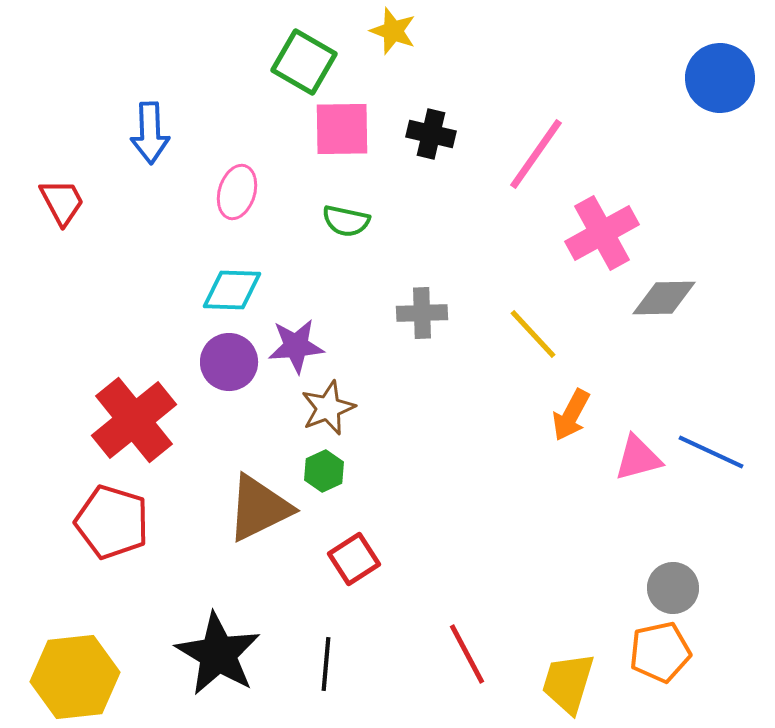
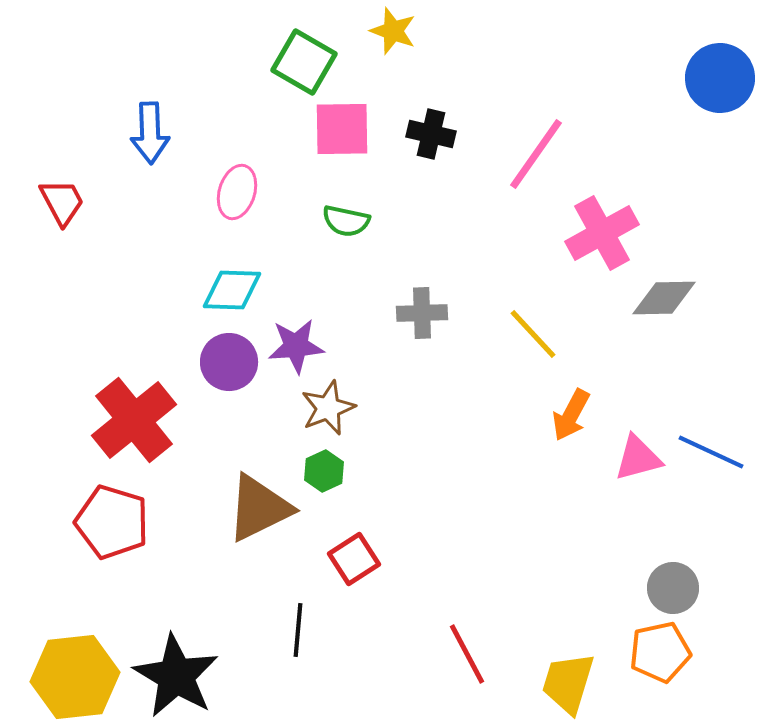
black star: moved 42 px left, 22 px down
black line: moved 28 px left, 34 px up
